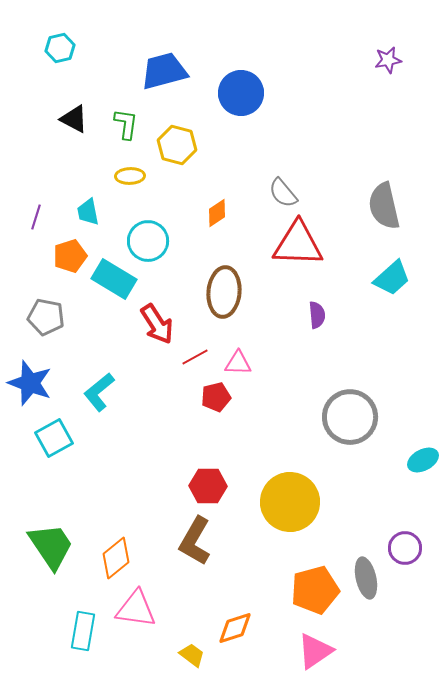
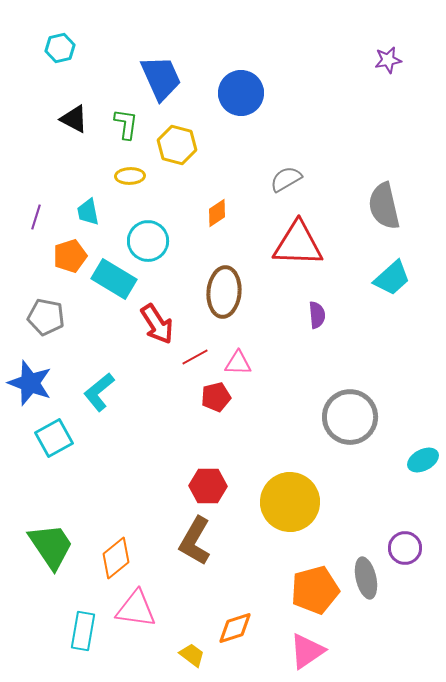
blue trapezoid at (164, 71): moved 3 px left, 7 px down; rotated 81 degrees clockwise
gray semicircle at (283, 193): moved 3 px right, 14 px up; rotated 100 degrees clockwise
pink triangle at (315, 651): moved 8 px left
